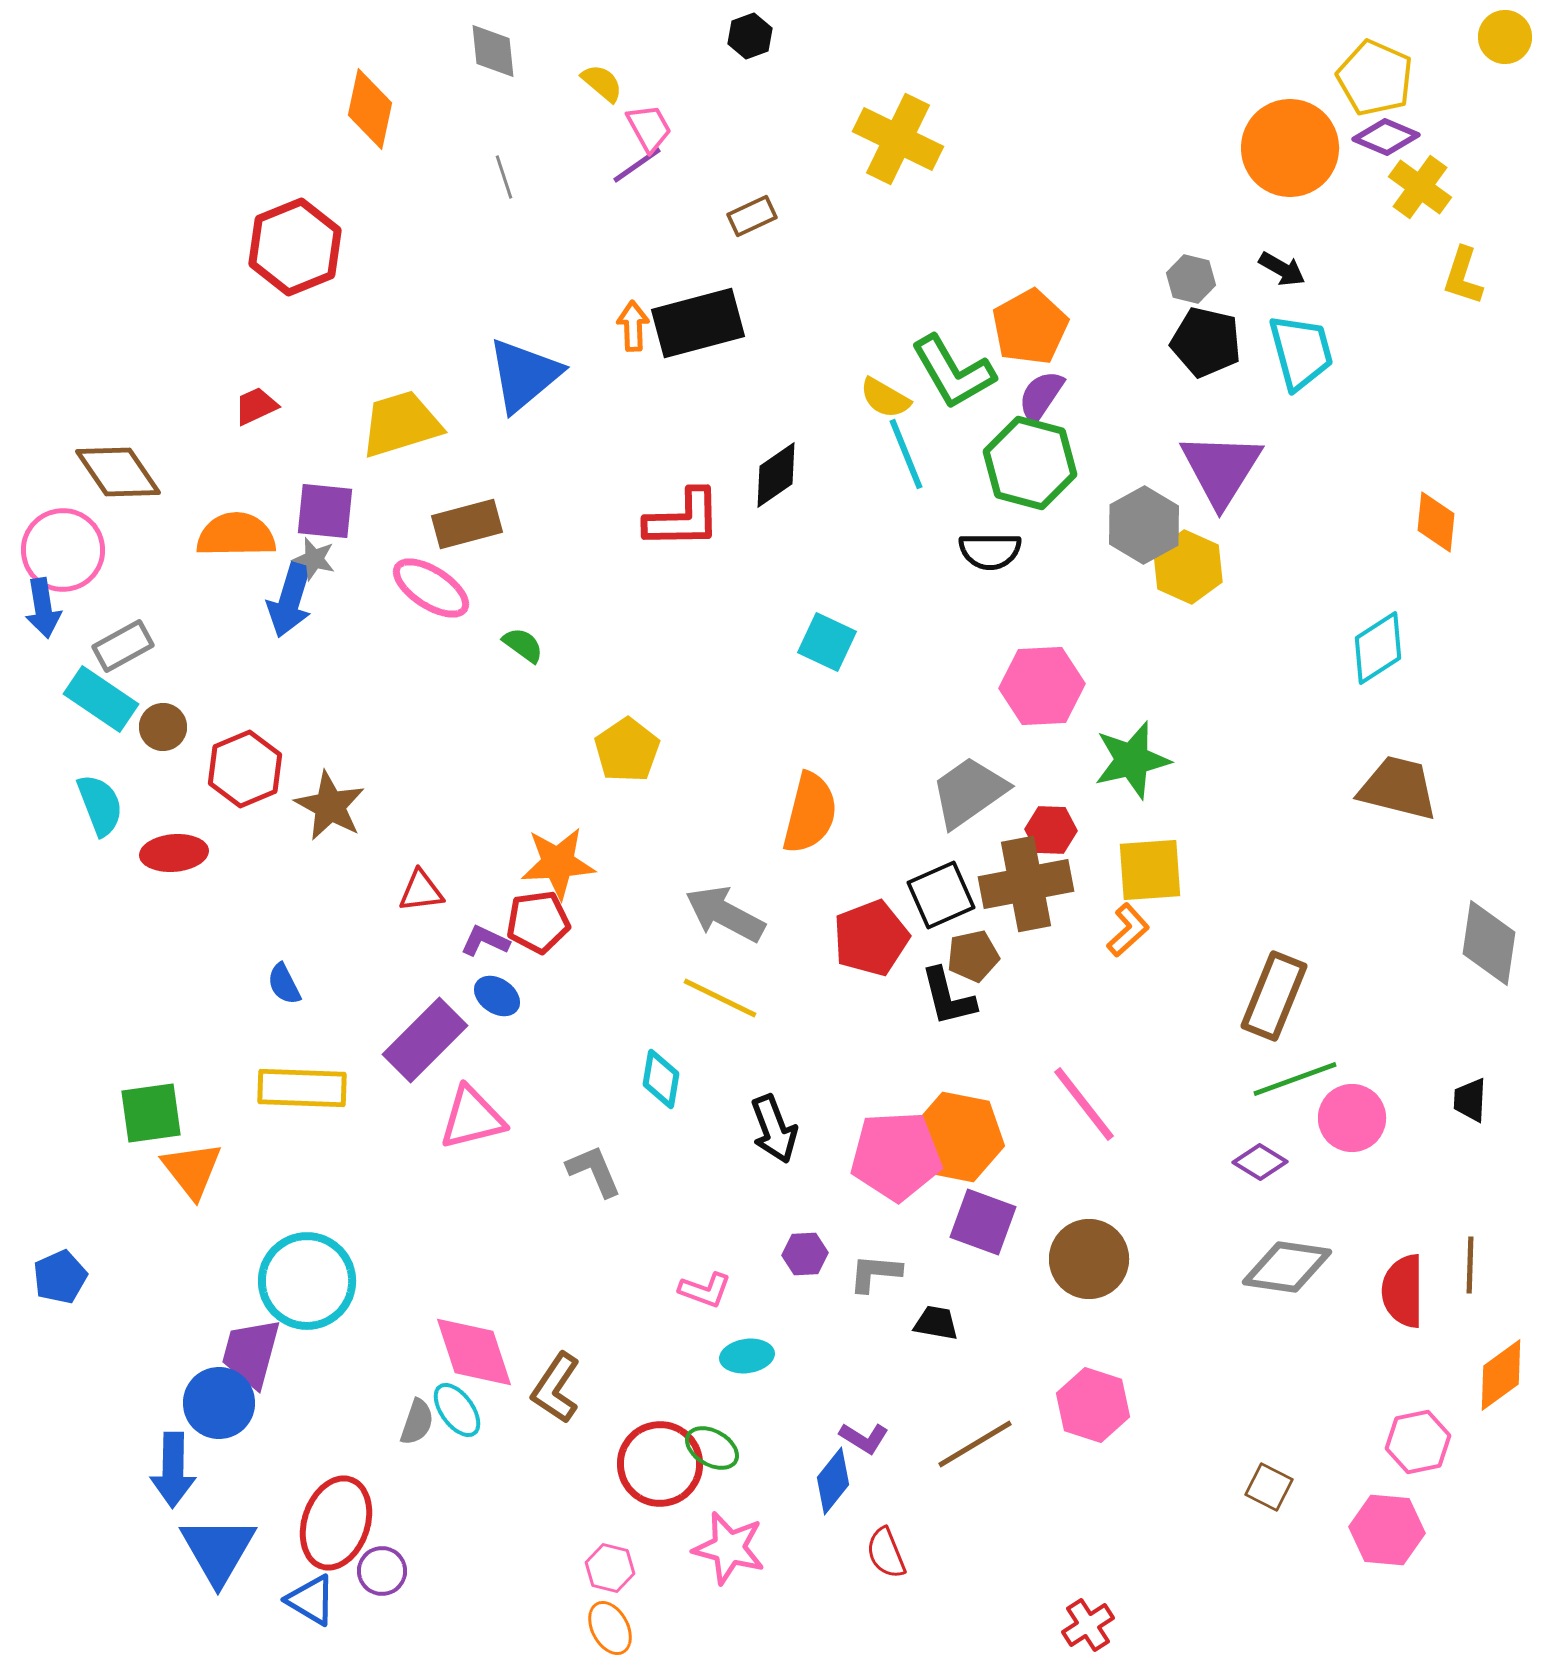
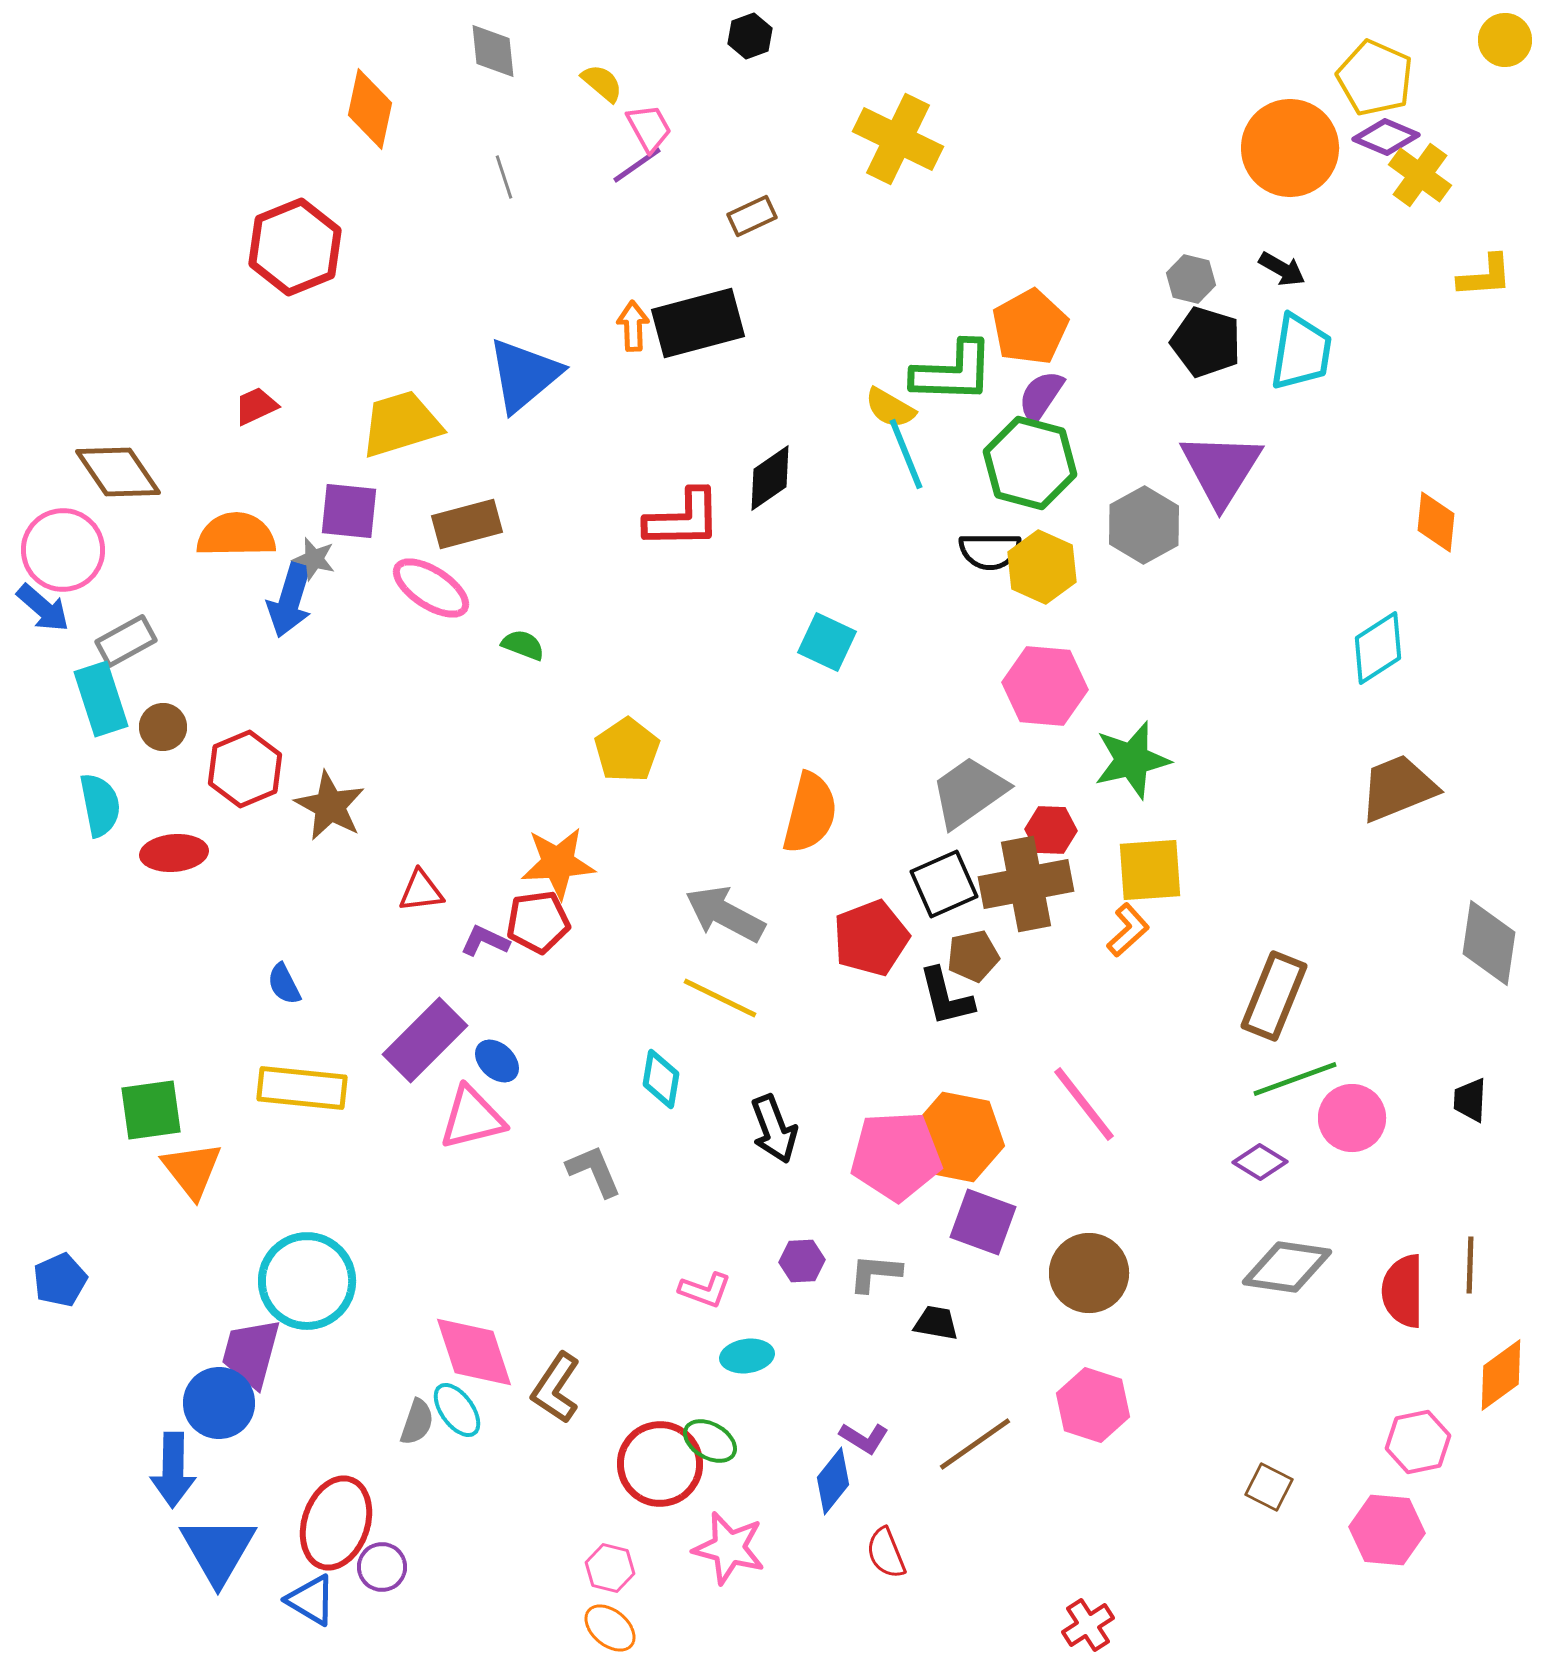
yellow circle at (1505, 37): moved 3 px down
yellow cross at (1420, 187): moved 12 px up
yellow L-shape at (1463, 276): moved 22 px right; rotated 112 degrees counterclockwise
black pentagon at (1206, 342): rotated 4 degrees clockwise
cyan trapezoid at (1301, 352): rotated 24 degrees clockwise
green L-shape at (953, 372): rotated 58 degrees counterclockwise
yellow semicircle at (885, 398): moved 5 px right, 10 px down
black diamond at (776, 475): moved 6 px left, 3 px down
purple square at (325, 511): moved 24 px right
yellow hexagon at (1188, 567): moved 146 px left
blue arrow at (43, 608): rotated 40 degrees counterclockwise
green semicircle at (523, 645): rotated 15 degrees counterclockwise
gray rectangle at (123, 646): moved 3 px right, 5 px up
pink hexagon at (1042, 686): moved 3 px right; rotated 8 degrees clockwise
cyan rectangle at (101, 699): rotated 38 degrees clockwise
brown trapezoid at (1398, 788): rotated 36 degrees counterclockwise
cyan semicircle at (100, 805): rotated 10 degrees clockwise
black square at (941, 895): moved 3 px right, 11 px up
blue ellipse at (497, 996): moved 65 px down; rotated 9 degrees clockwise
black L-shape at (948, 997): moved 2 px left
yellow rectangle at (302, 1088): rotated 4 degrees clockwise
green square at (151, 1113): moved 3 px up
purple hexagon at (805, 1254): moved 3 px left, 7 px down
brown circle at (1089, 1259): moved 14 px down
blue pentagon at (60, 1277): moved 3 px down
brown line at (975, 1444): rotated 4 degrees counterclockwise
green ellipse at (712, 1448): moved 2 px left, 7 px up
purple circle at (382, 1571): moved 4 px up
orange ellipse at (610, 1628): rotated 22 degrees counterclockwise
